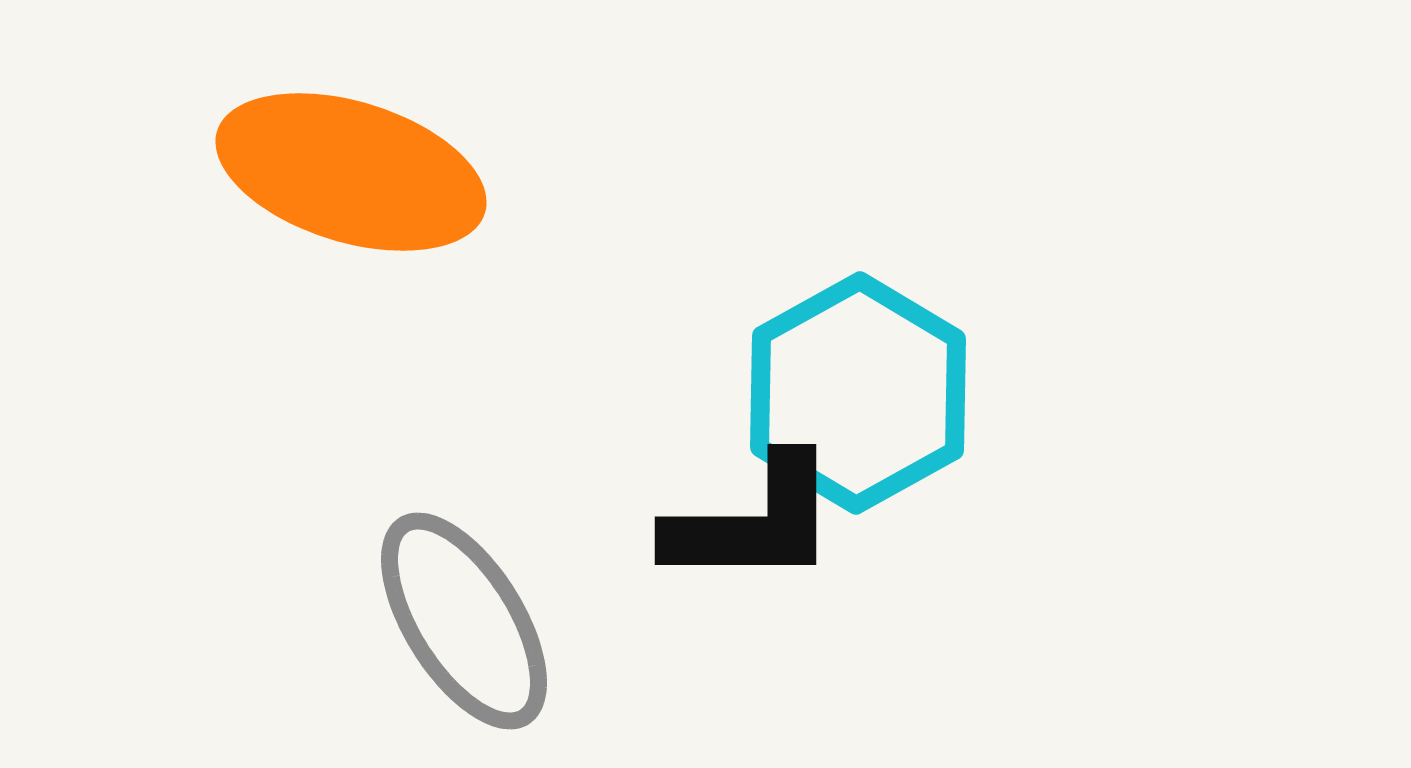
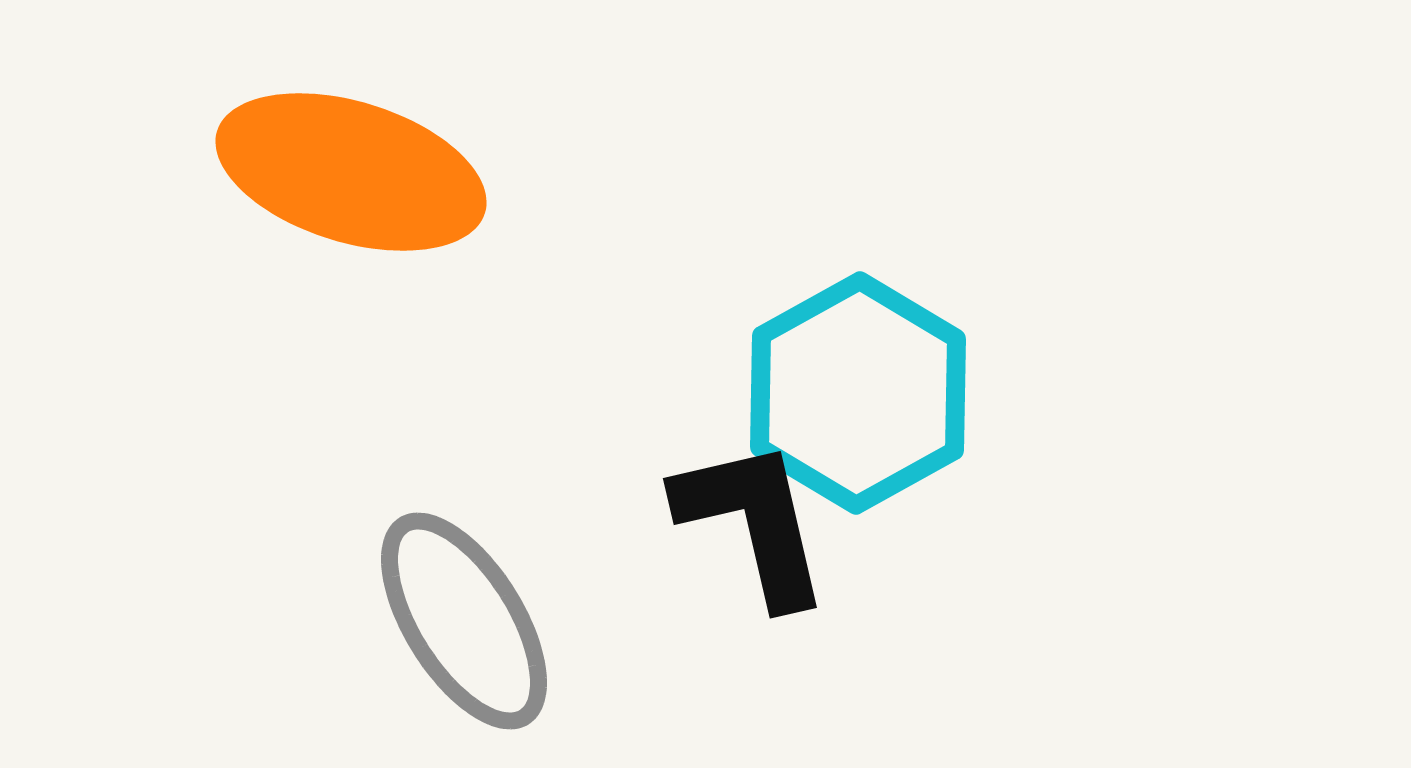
black L-shape: rotated 103 degrees counterclockwise
